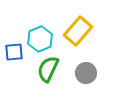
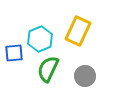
yellow rectangle: rotated 16 degrees counterclockwise
blue square: moved 1 px down
gray circle: moved 1 px left, 3 px down
